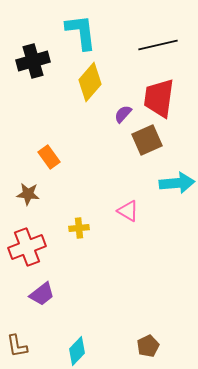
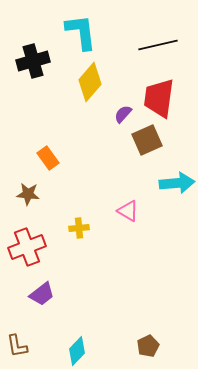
orange rectangle: moved 1 px left, 1 px down
